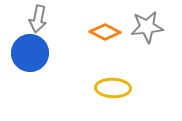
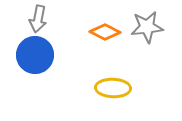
blue circle: moved 5 px right, 2 px down
